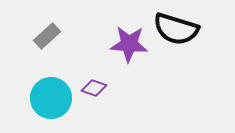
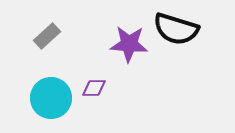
purple diamond: rotated 20 degrees counterclockwise
